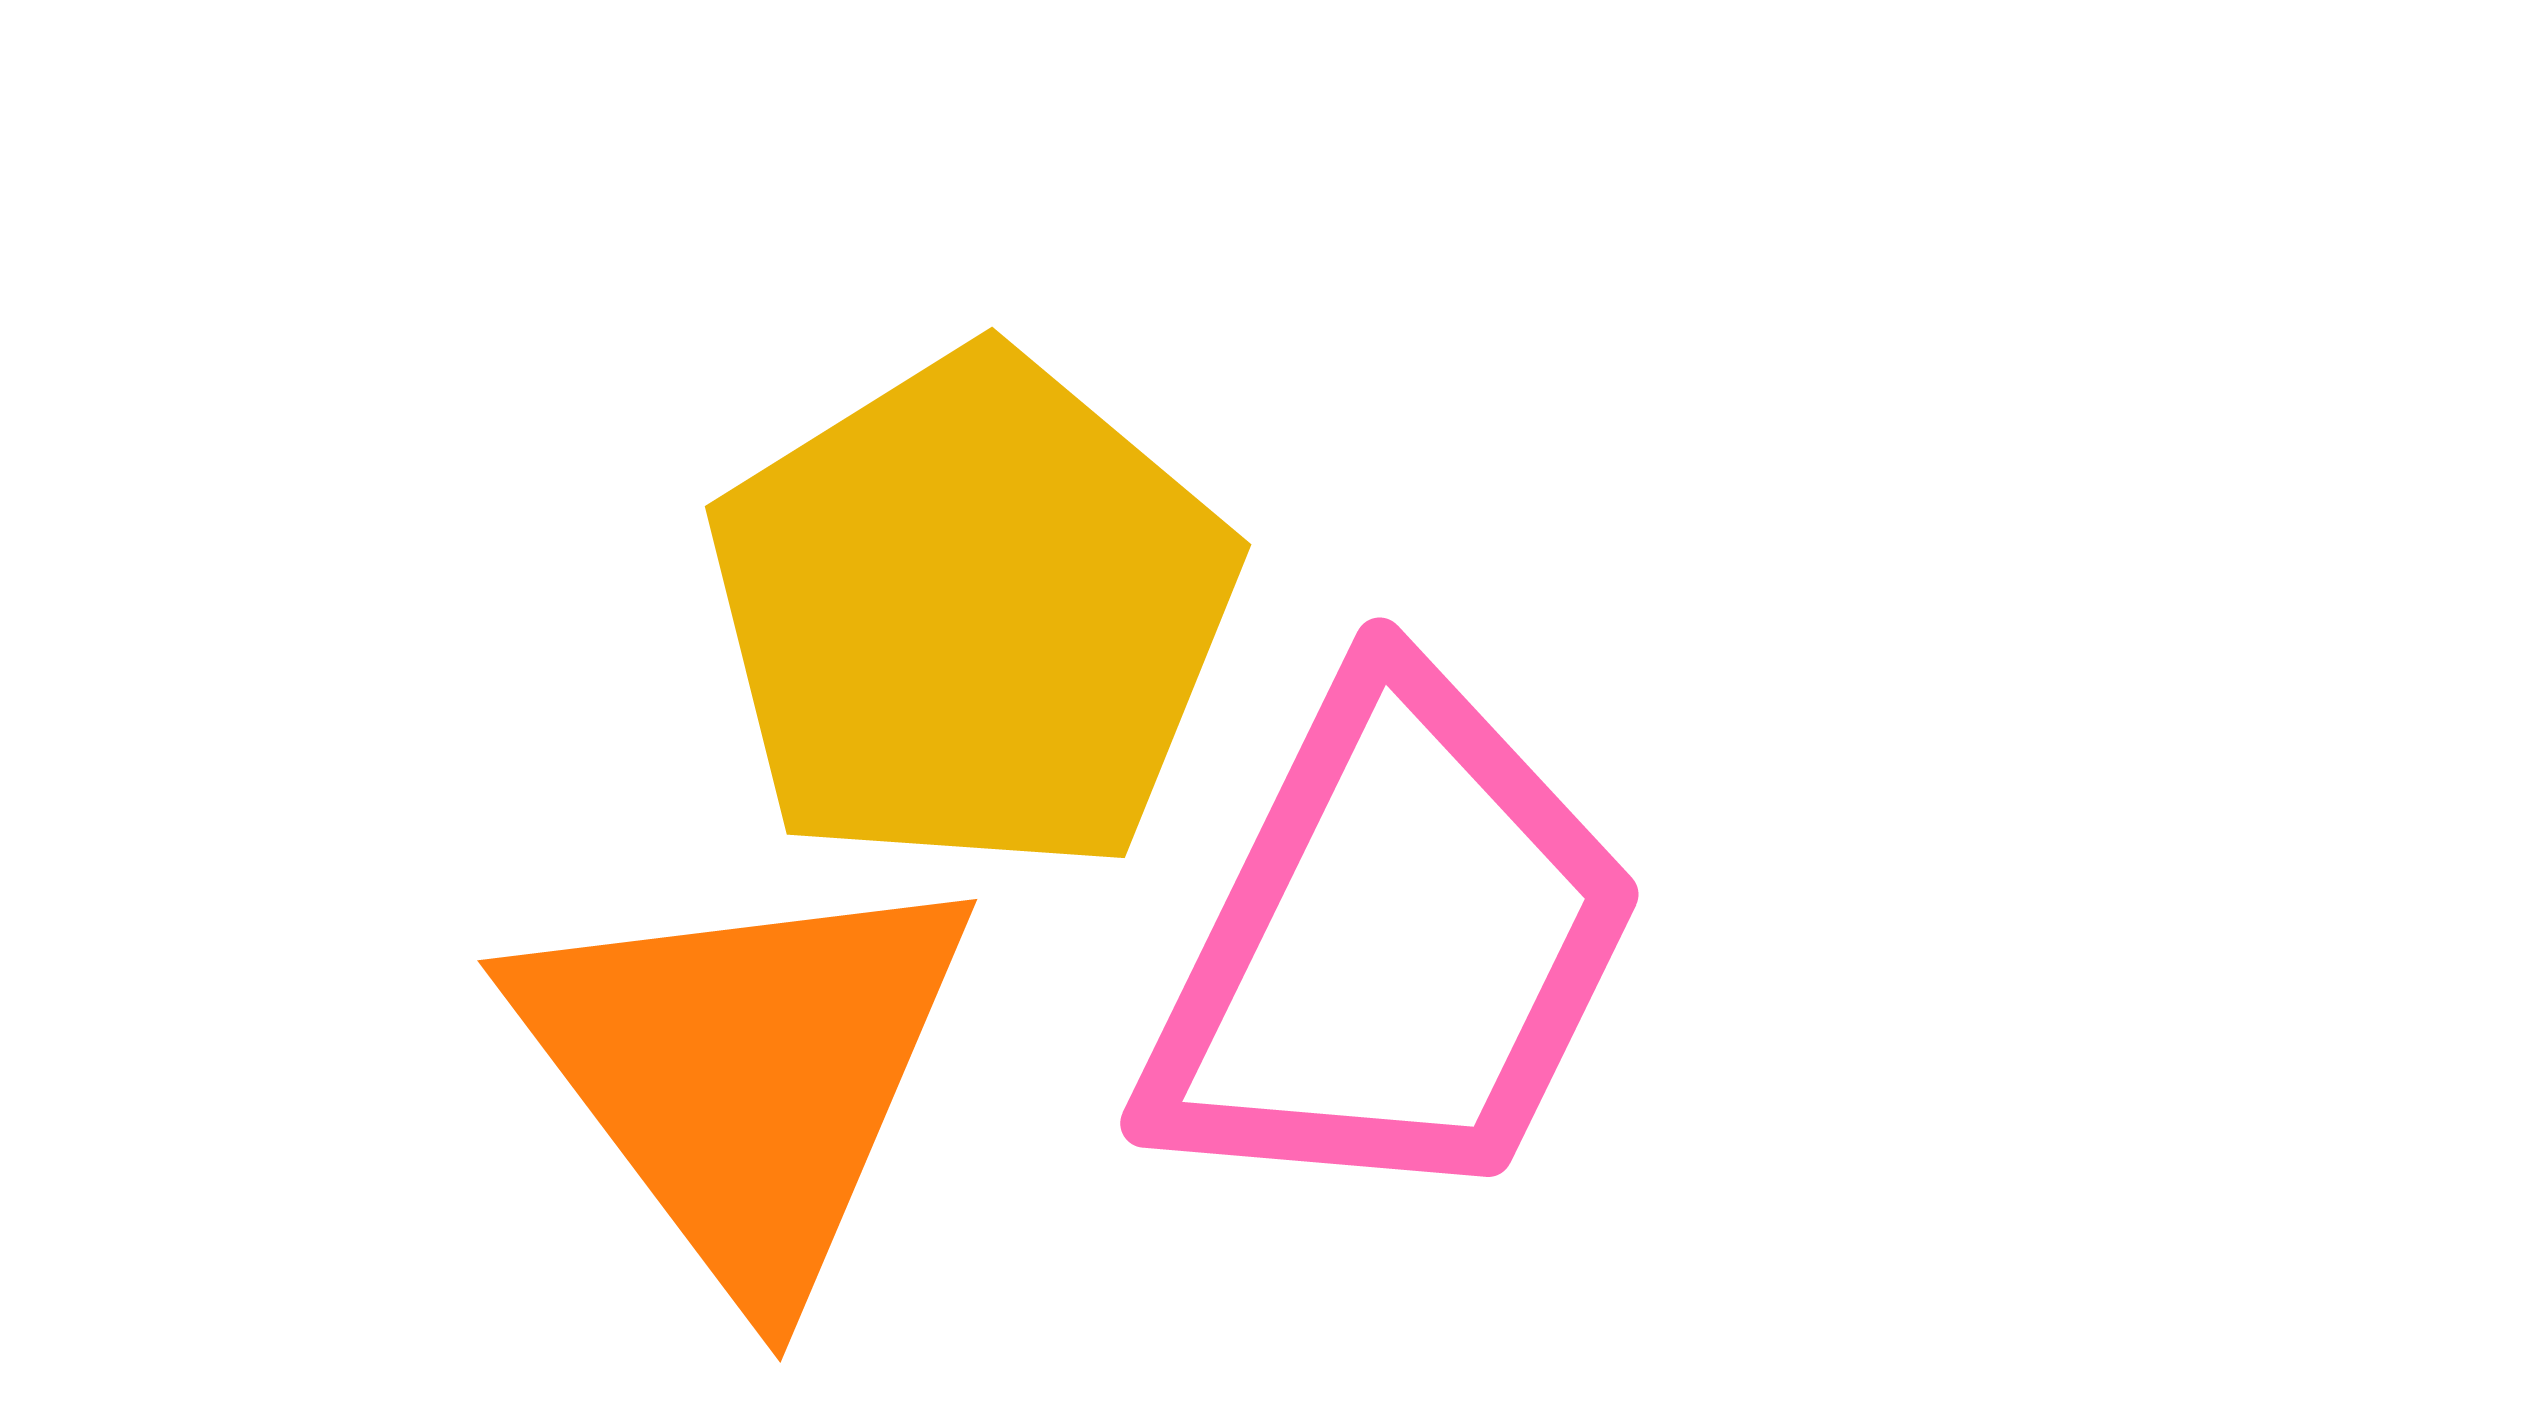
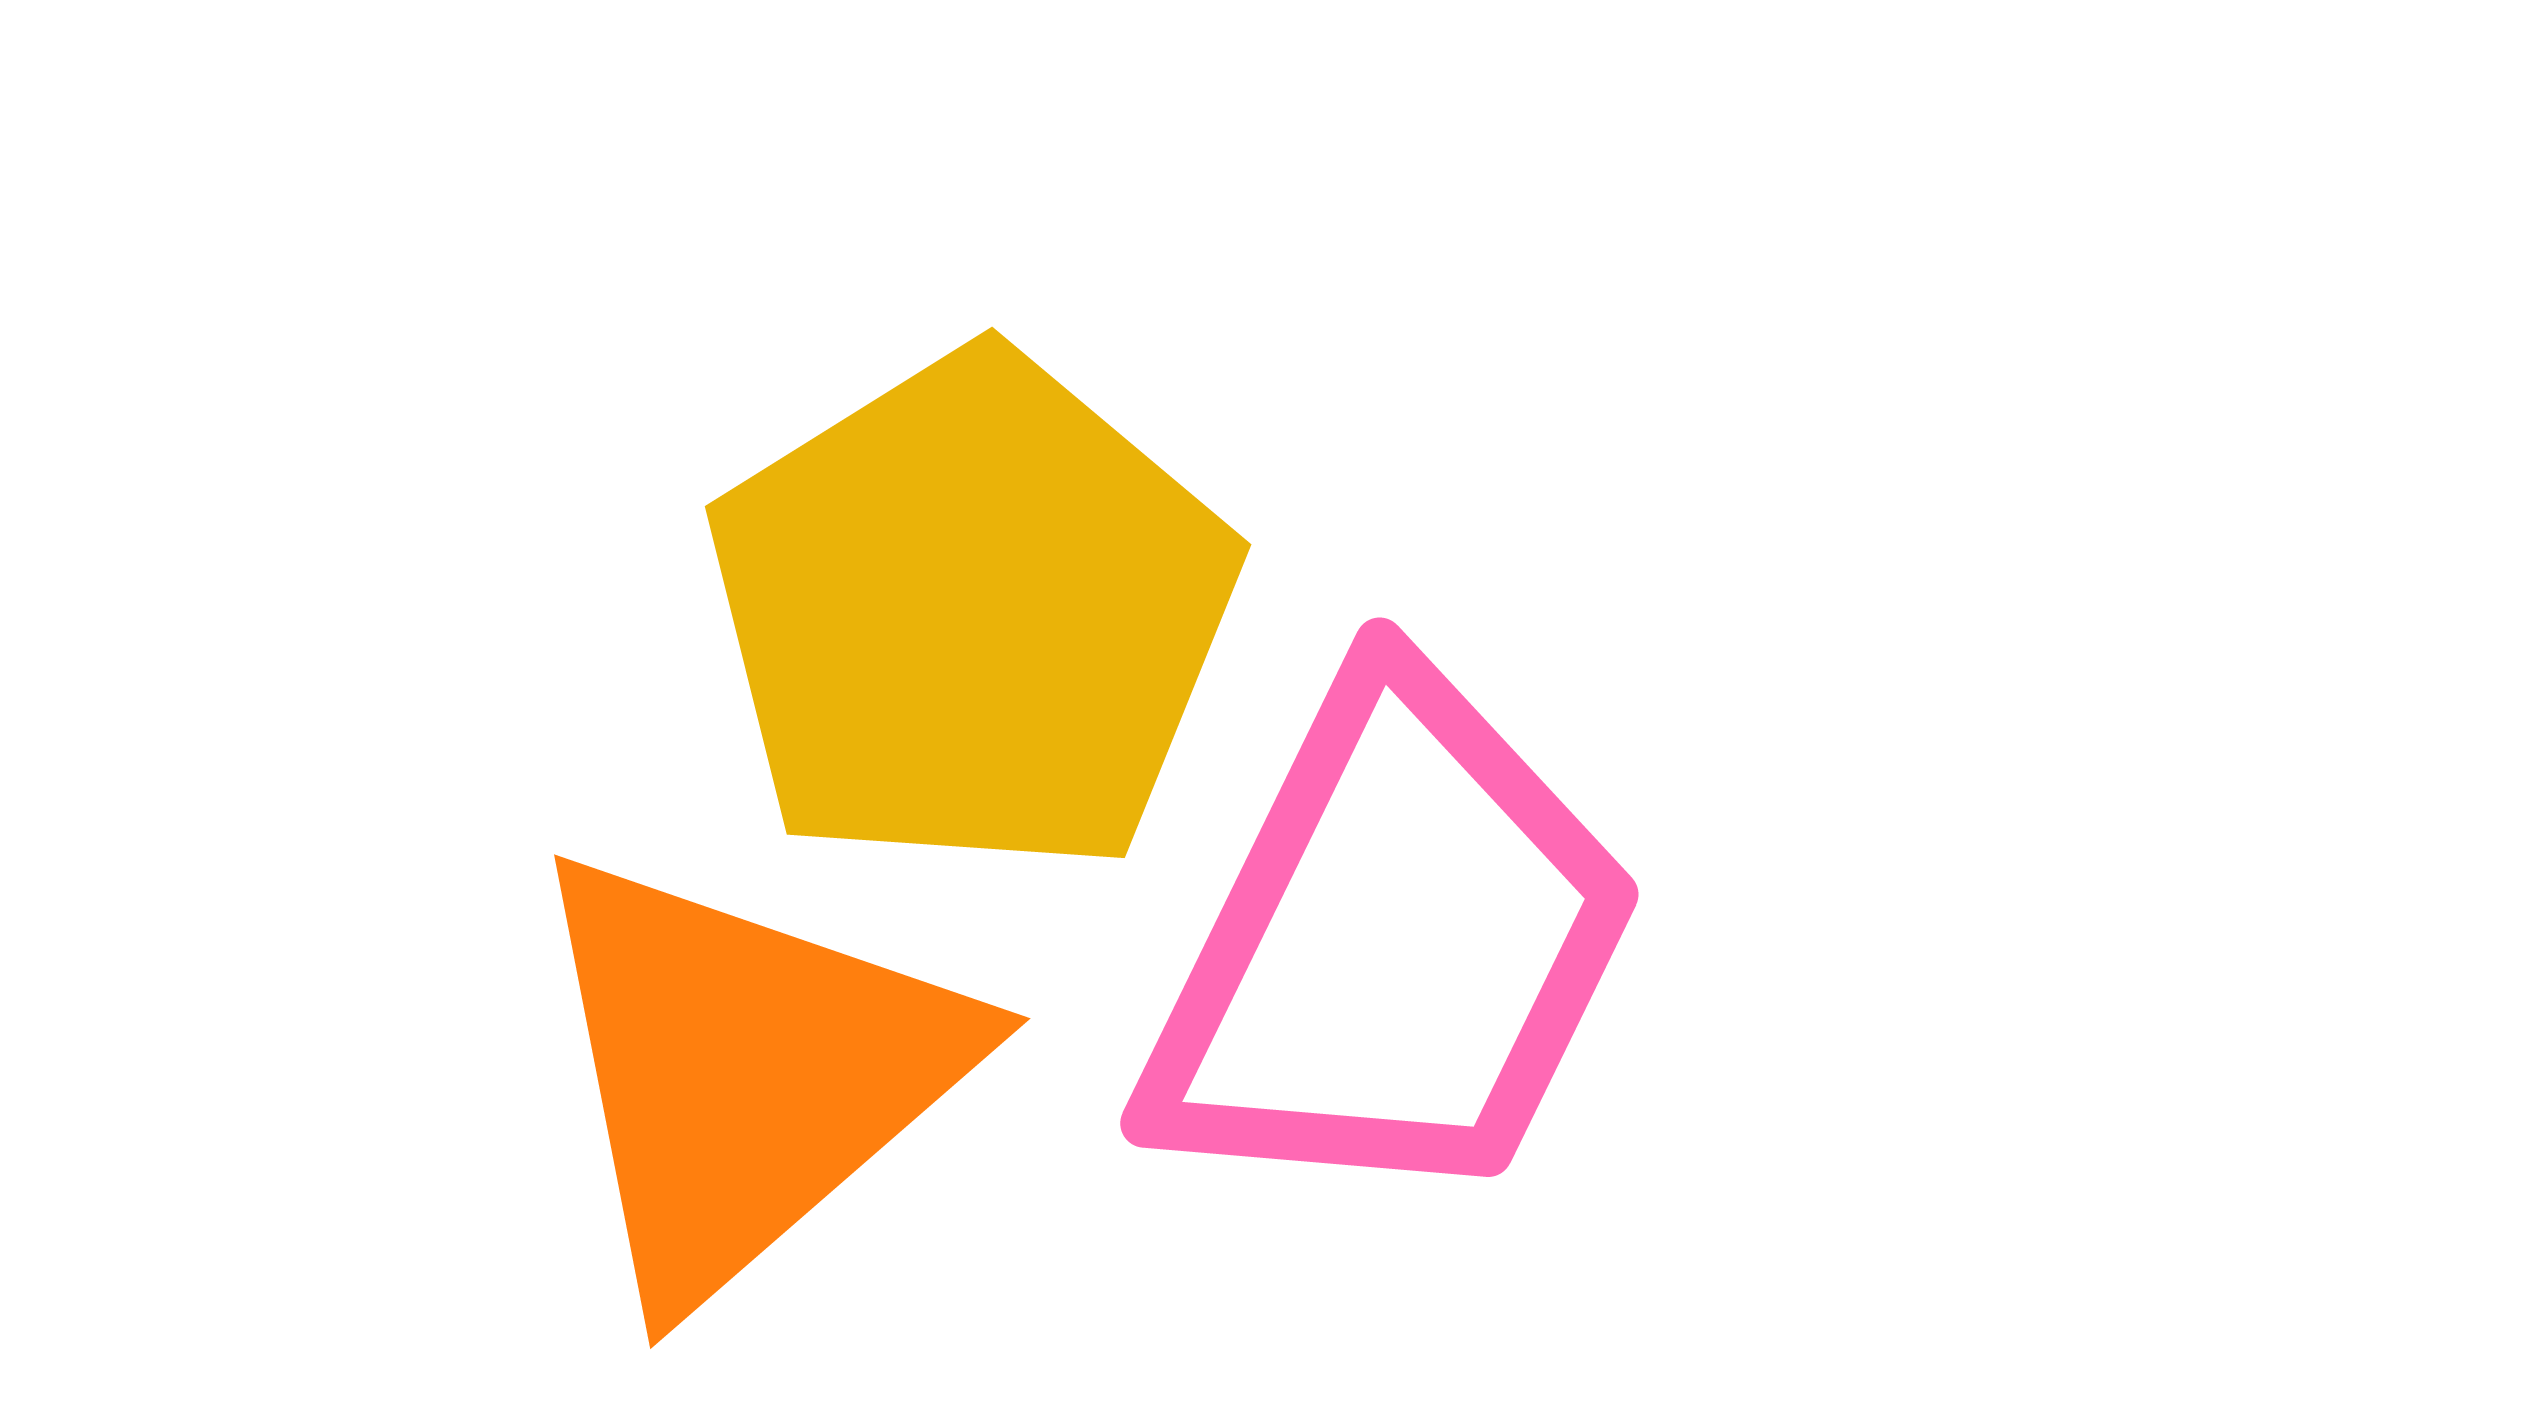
orange triangle: rotated 26 degrees clockwise
